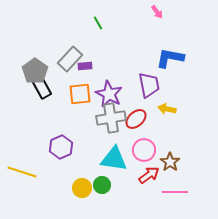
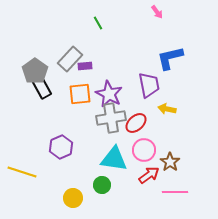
blue L-shape: rotated 24 degrees counterclockwise
red ellipse: moved 4 px down
yellow circle: moved 9 px left, 10 px down
